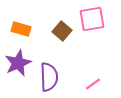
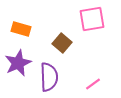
brown square: moved 12 px down
